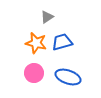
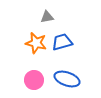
gray triangle: rotated 24 degrees clockwise
pink circle: moved 7 px down
blue ellipse: moved 1 px left, 2 px down
